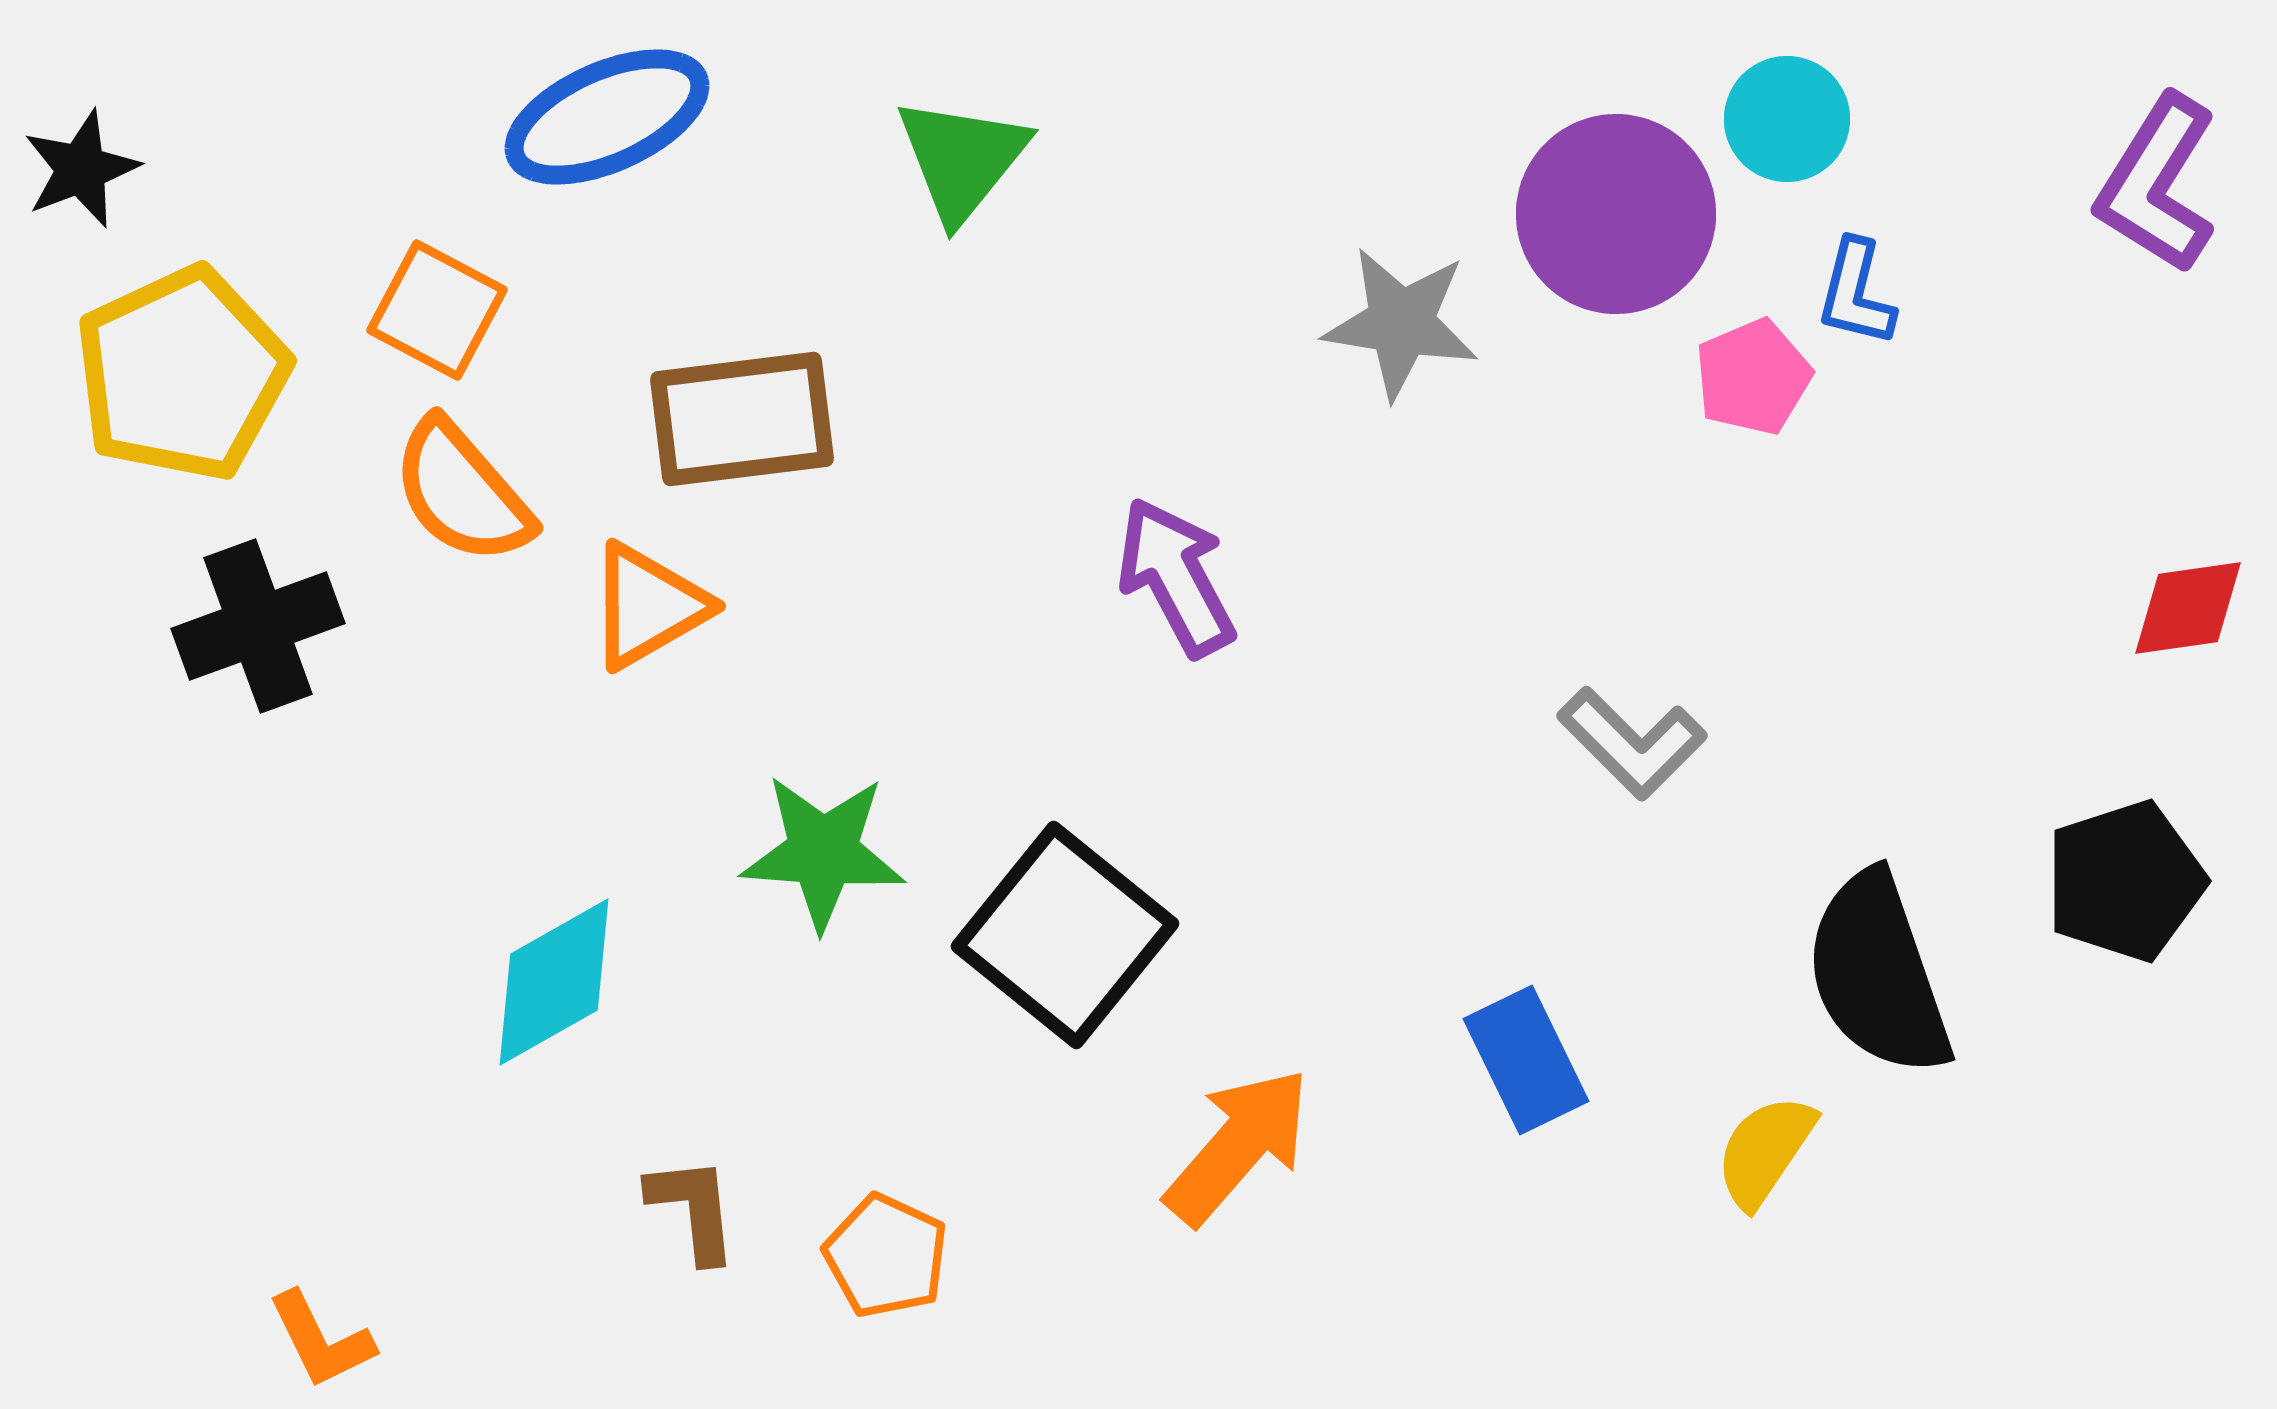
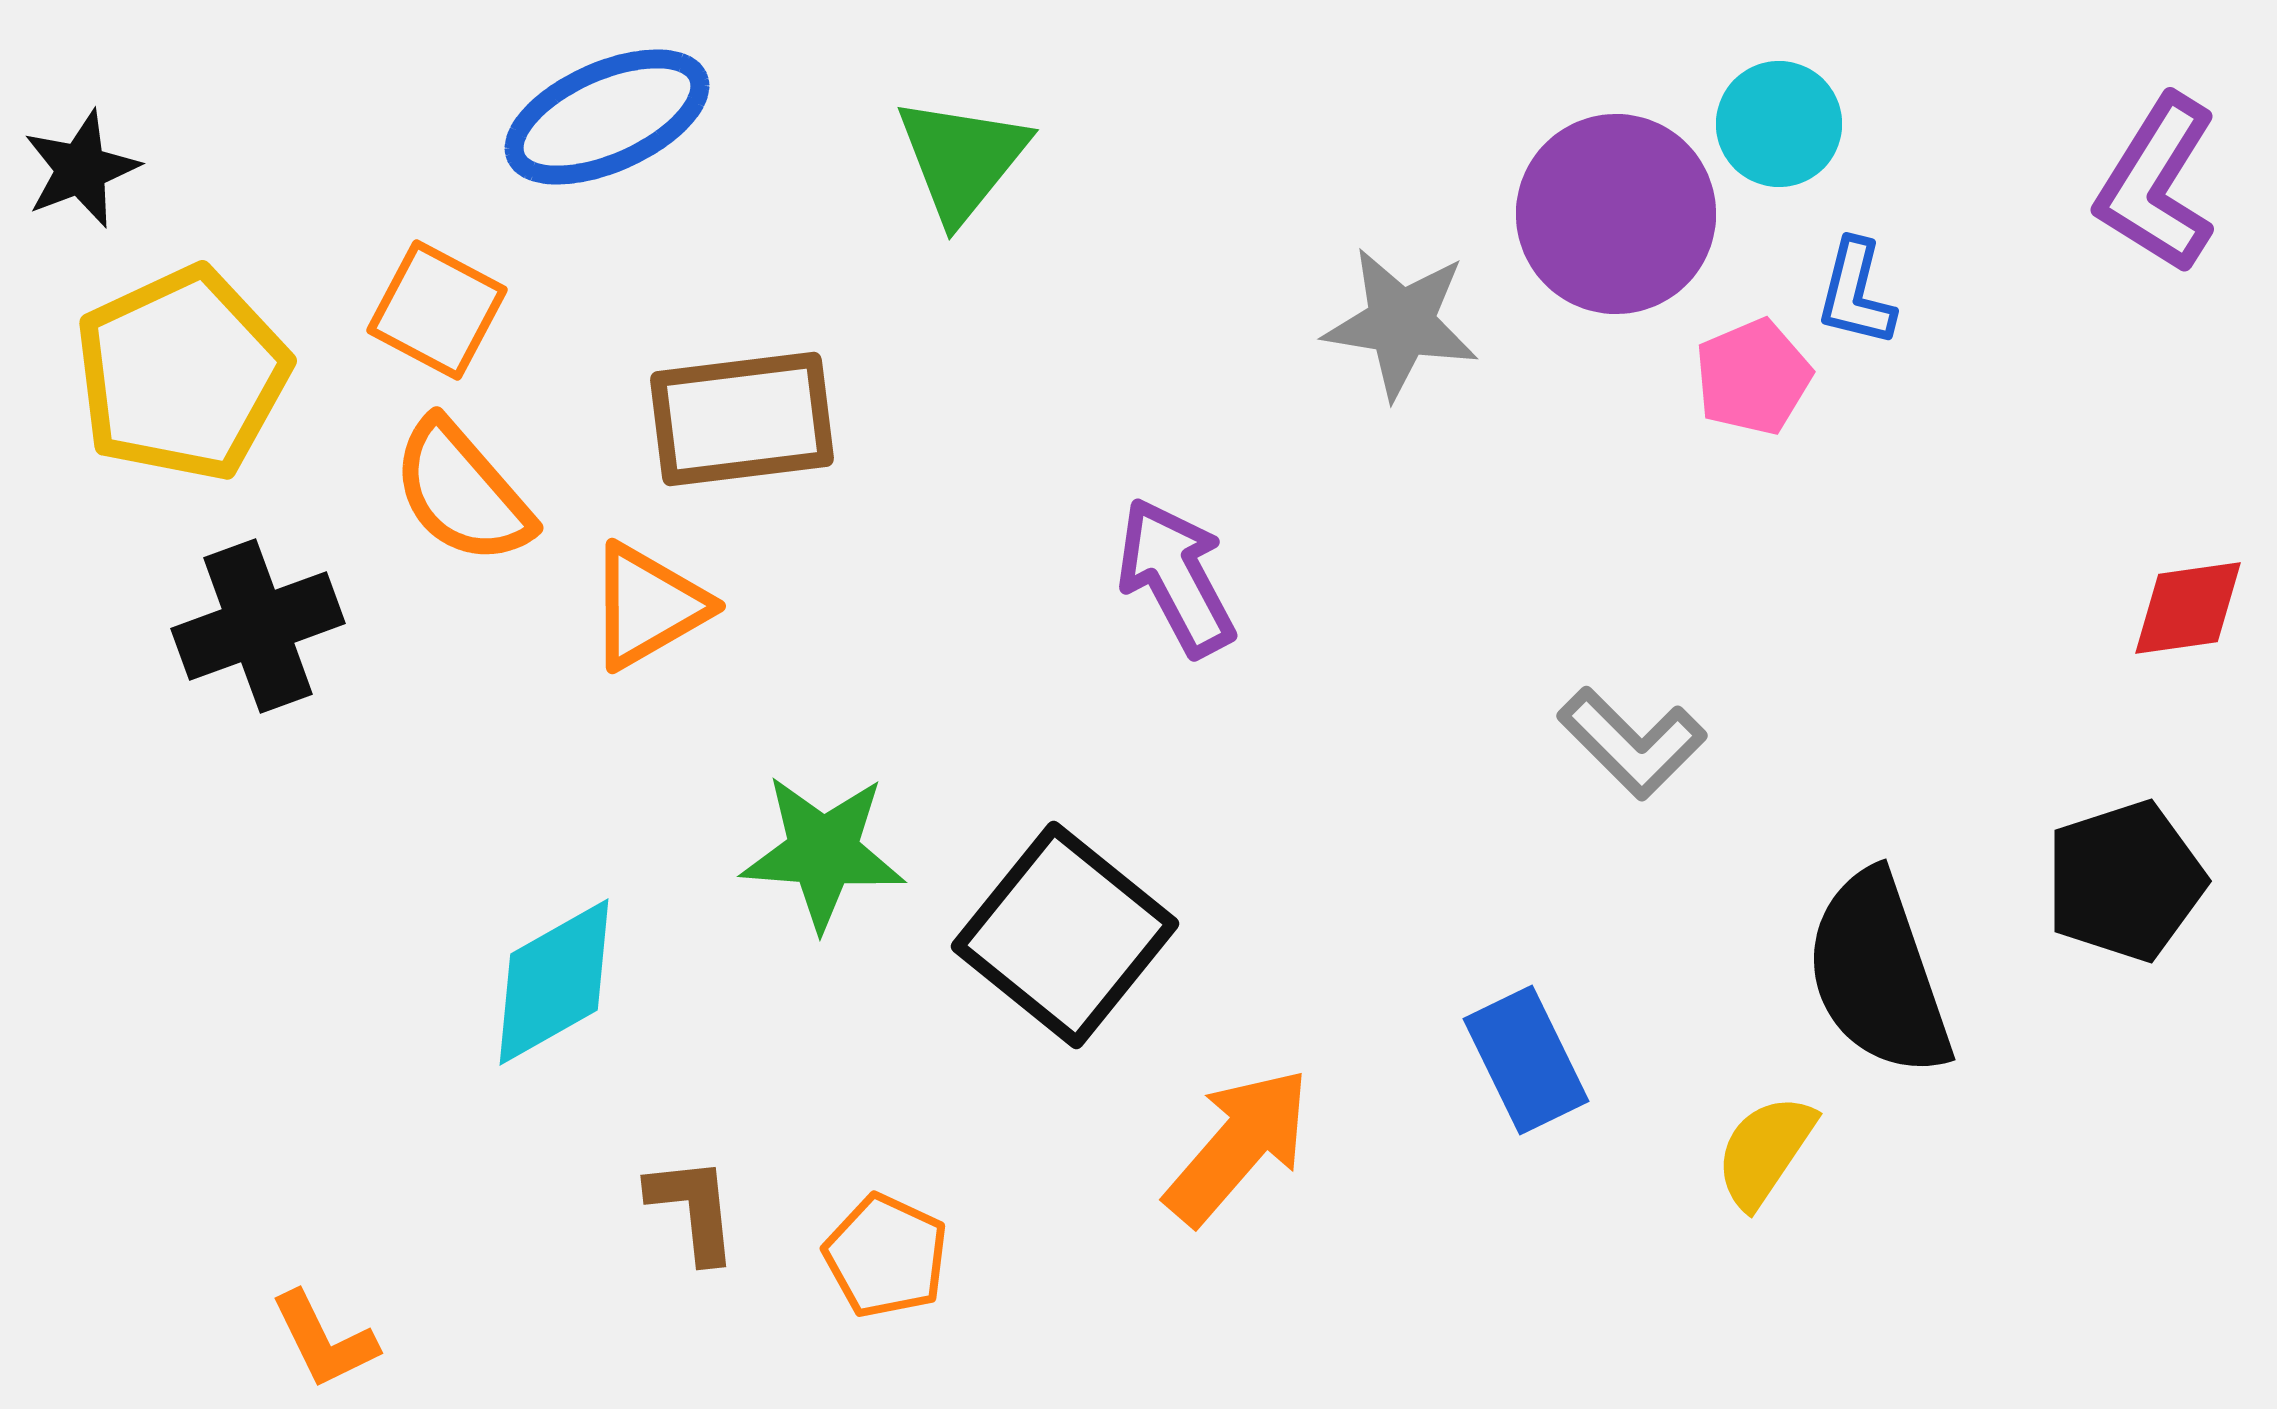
cyan circle: moved 8 px left, 5 px down
orange L-shape: moved 3 px right
